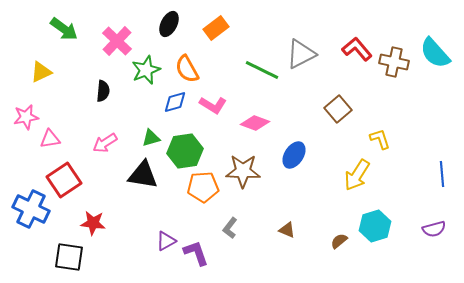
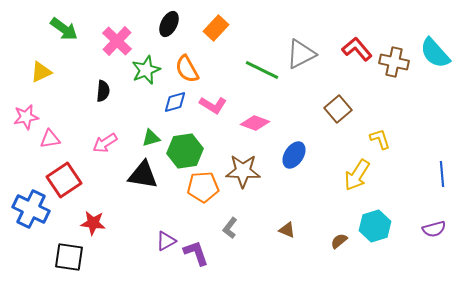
orange rectangle: rotated 10 degrees counterclockwise
